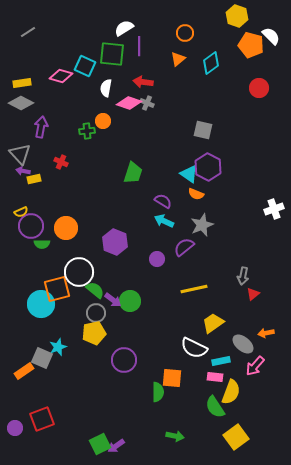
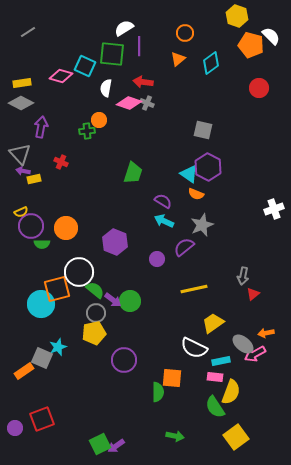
orange circle at (103, 121): moved 4 px left, 1 px up
pink arrow at (255, 366): moved 12 px up; rotated 20 degrees clockwise
